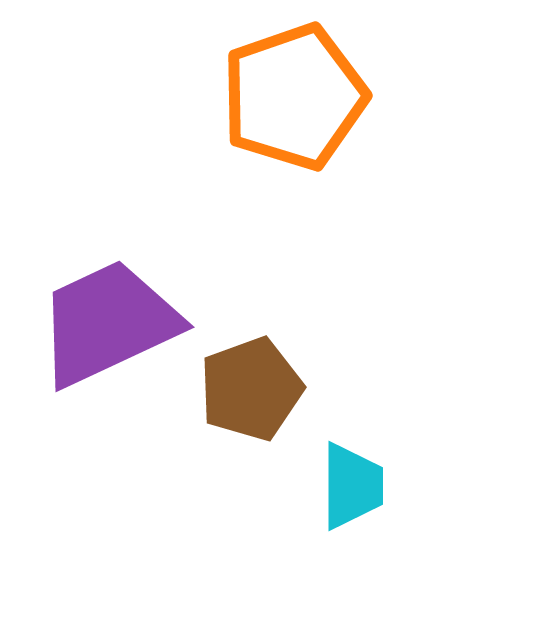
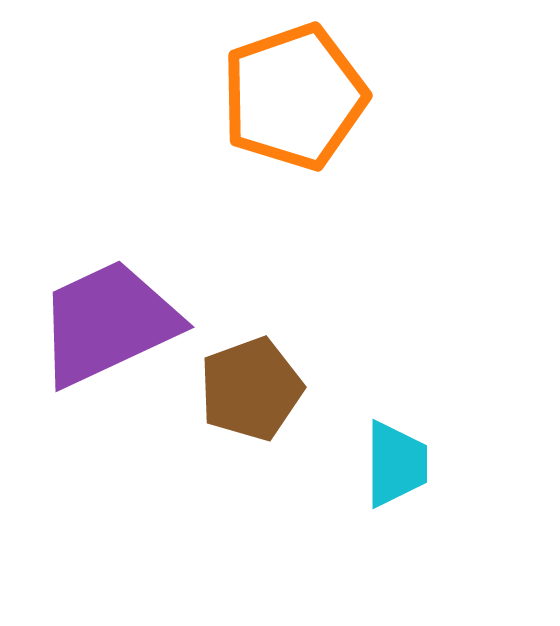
cyan trapezoid: moved 44 px right, 22 px up
